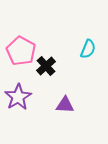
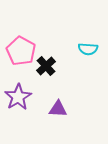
cyan semicircle: rotated 72 degrees clockwise
purple triangle: moved 7 px left, 4 px down
